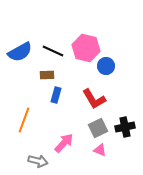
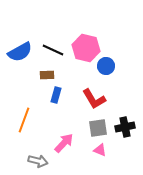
black line: moved 1 px up
gray square: rotated 18 degrees clockwise
